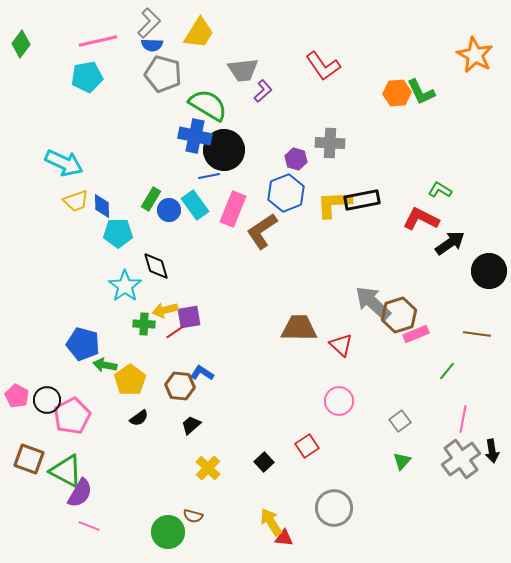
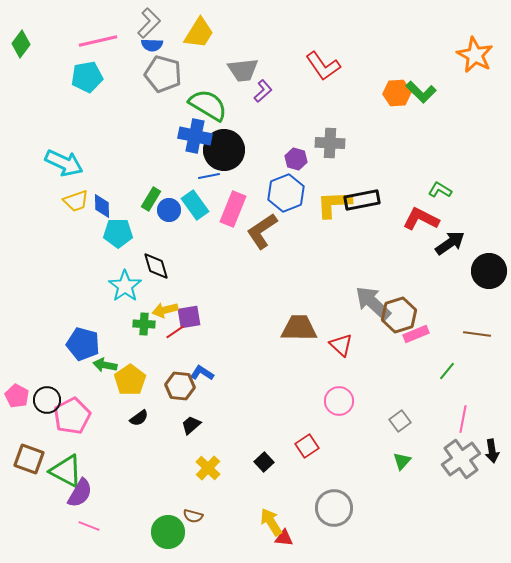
green L-shape at (421, 92): rotated 20 degrees counterclockwise
